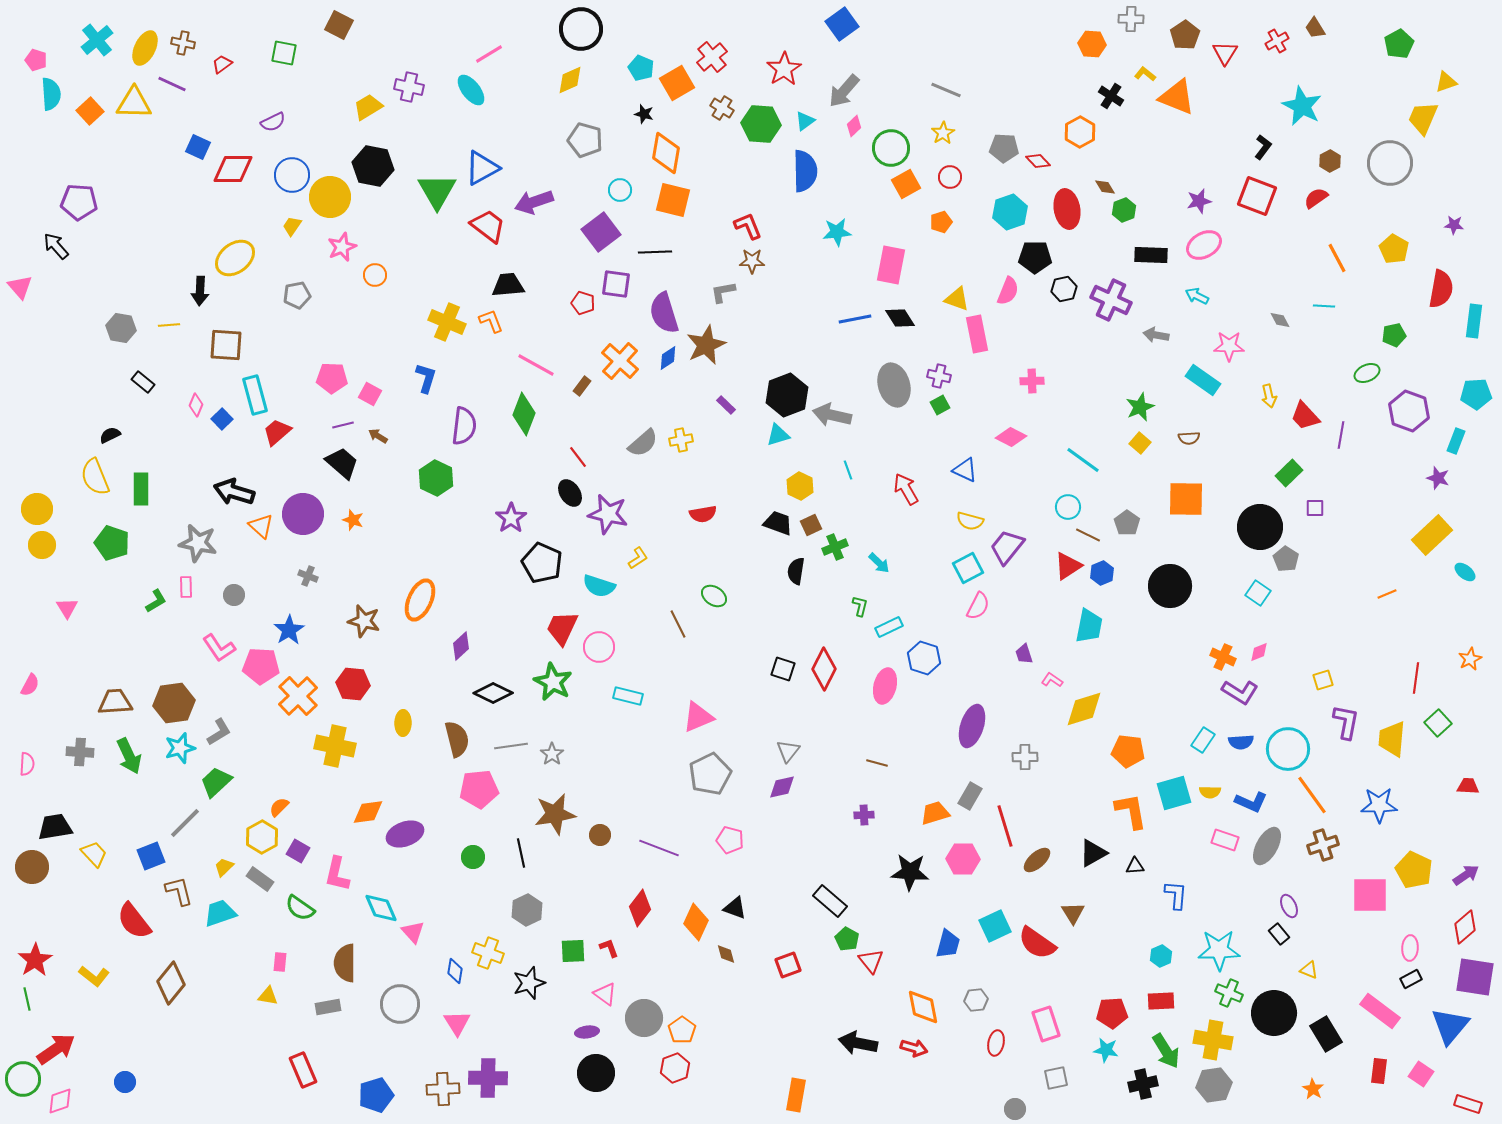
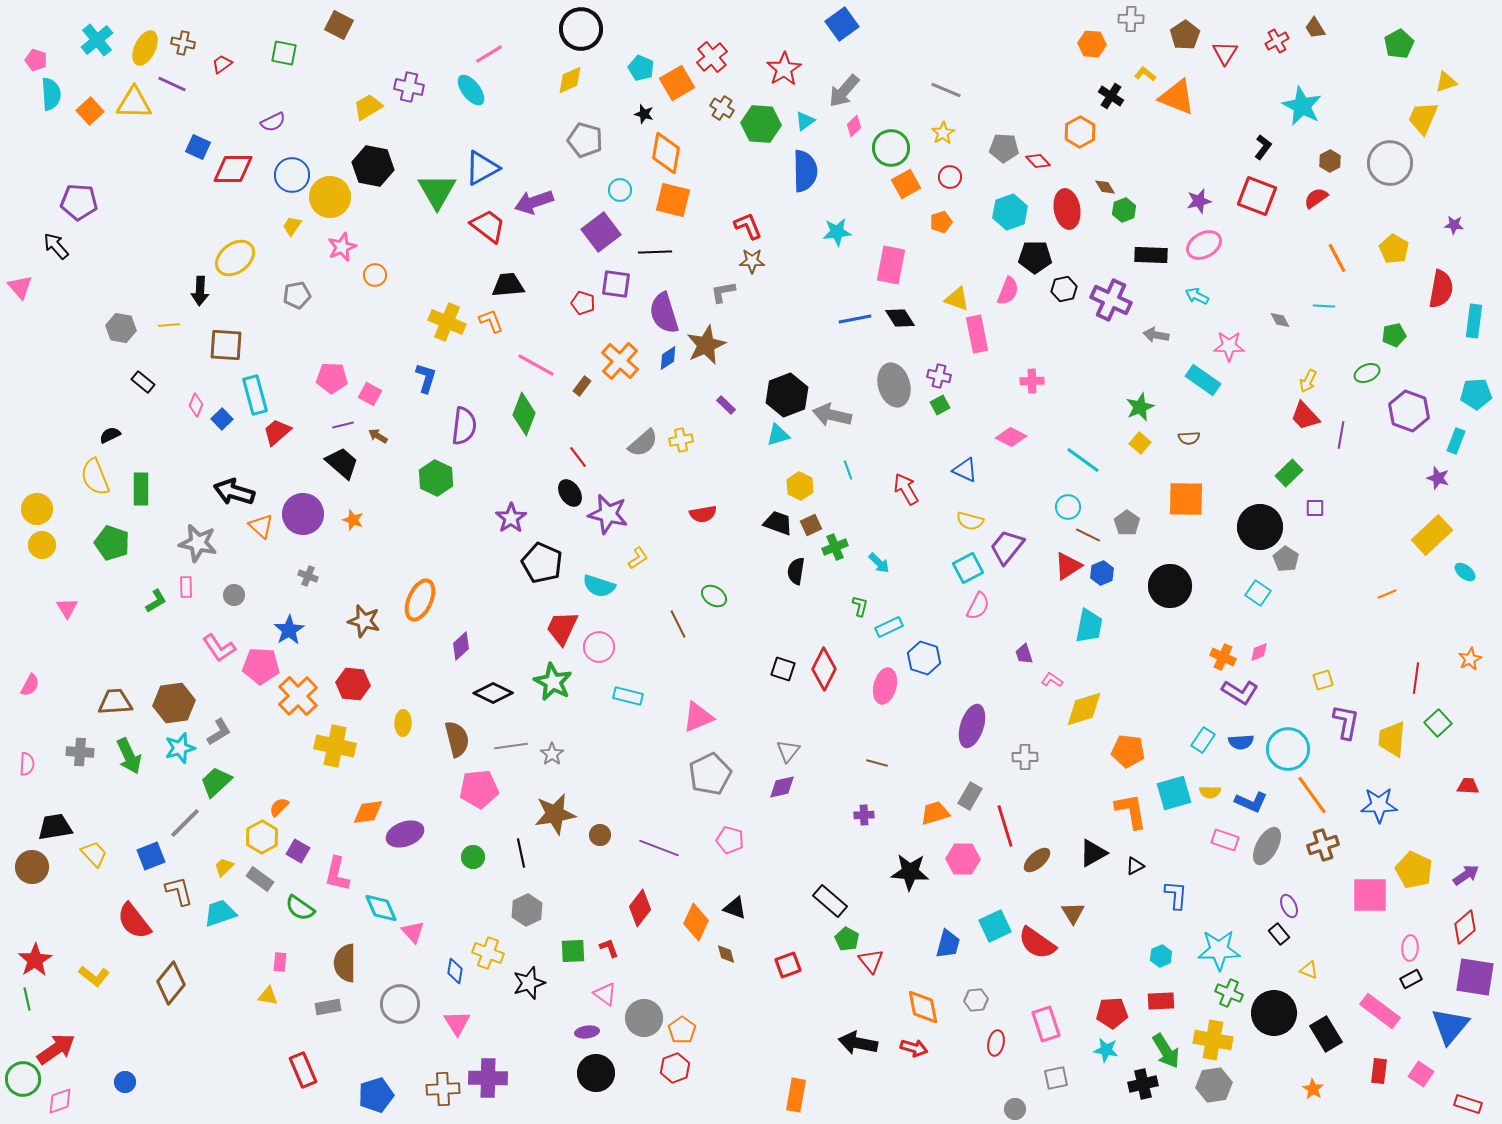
yellow arrow at (1269, 396): moved 39 px right, 15 px up; rotated 40 degrees clockwise
black triangle at (1135, 866): rotated 24 degrees counterclockwise
